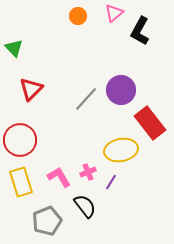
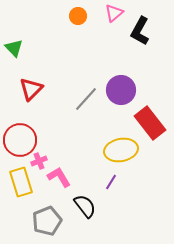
pink cross: moved 49 px left, 11 px up
